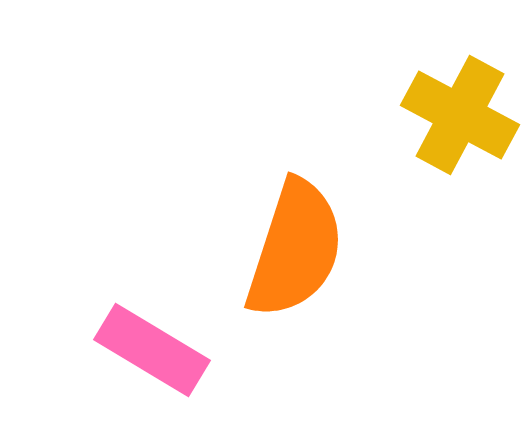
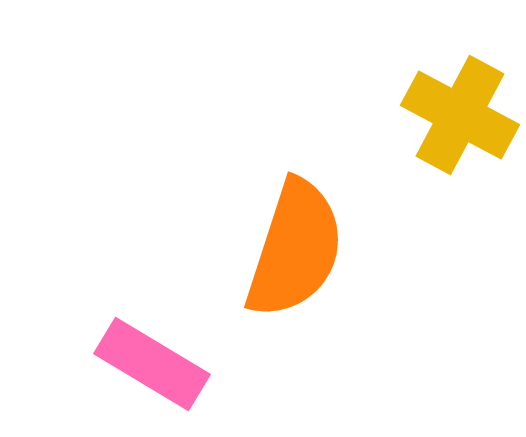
pink rectangle: moved 14 px down
